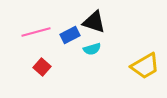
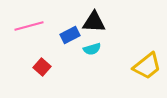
black triangle: rotated 15 degrees counterclockwise
pink line: moved 7 px left, 6 px up
yellow trapezoid: moved 2 px right; rotated 8 degrees counterclockwise
